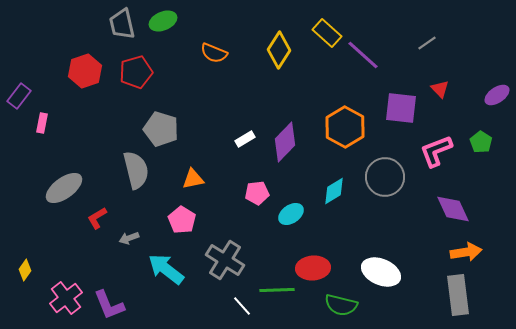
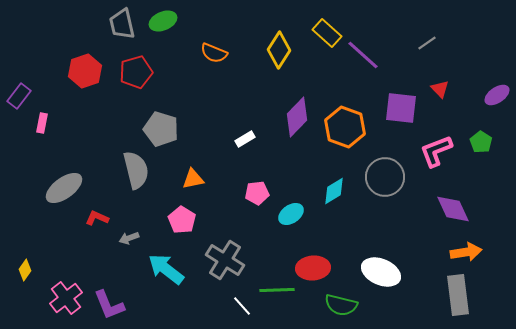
orange hexagon at (345, 127): rotated 9 degrees counterclockwise
purple diamond at (285, 142): moved 12 px right, 25 px up
red L-shape at (97, 218): rotated 55 degrees clockwise
